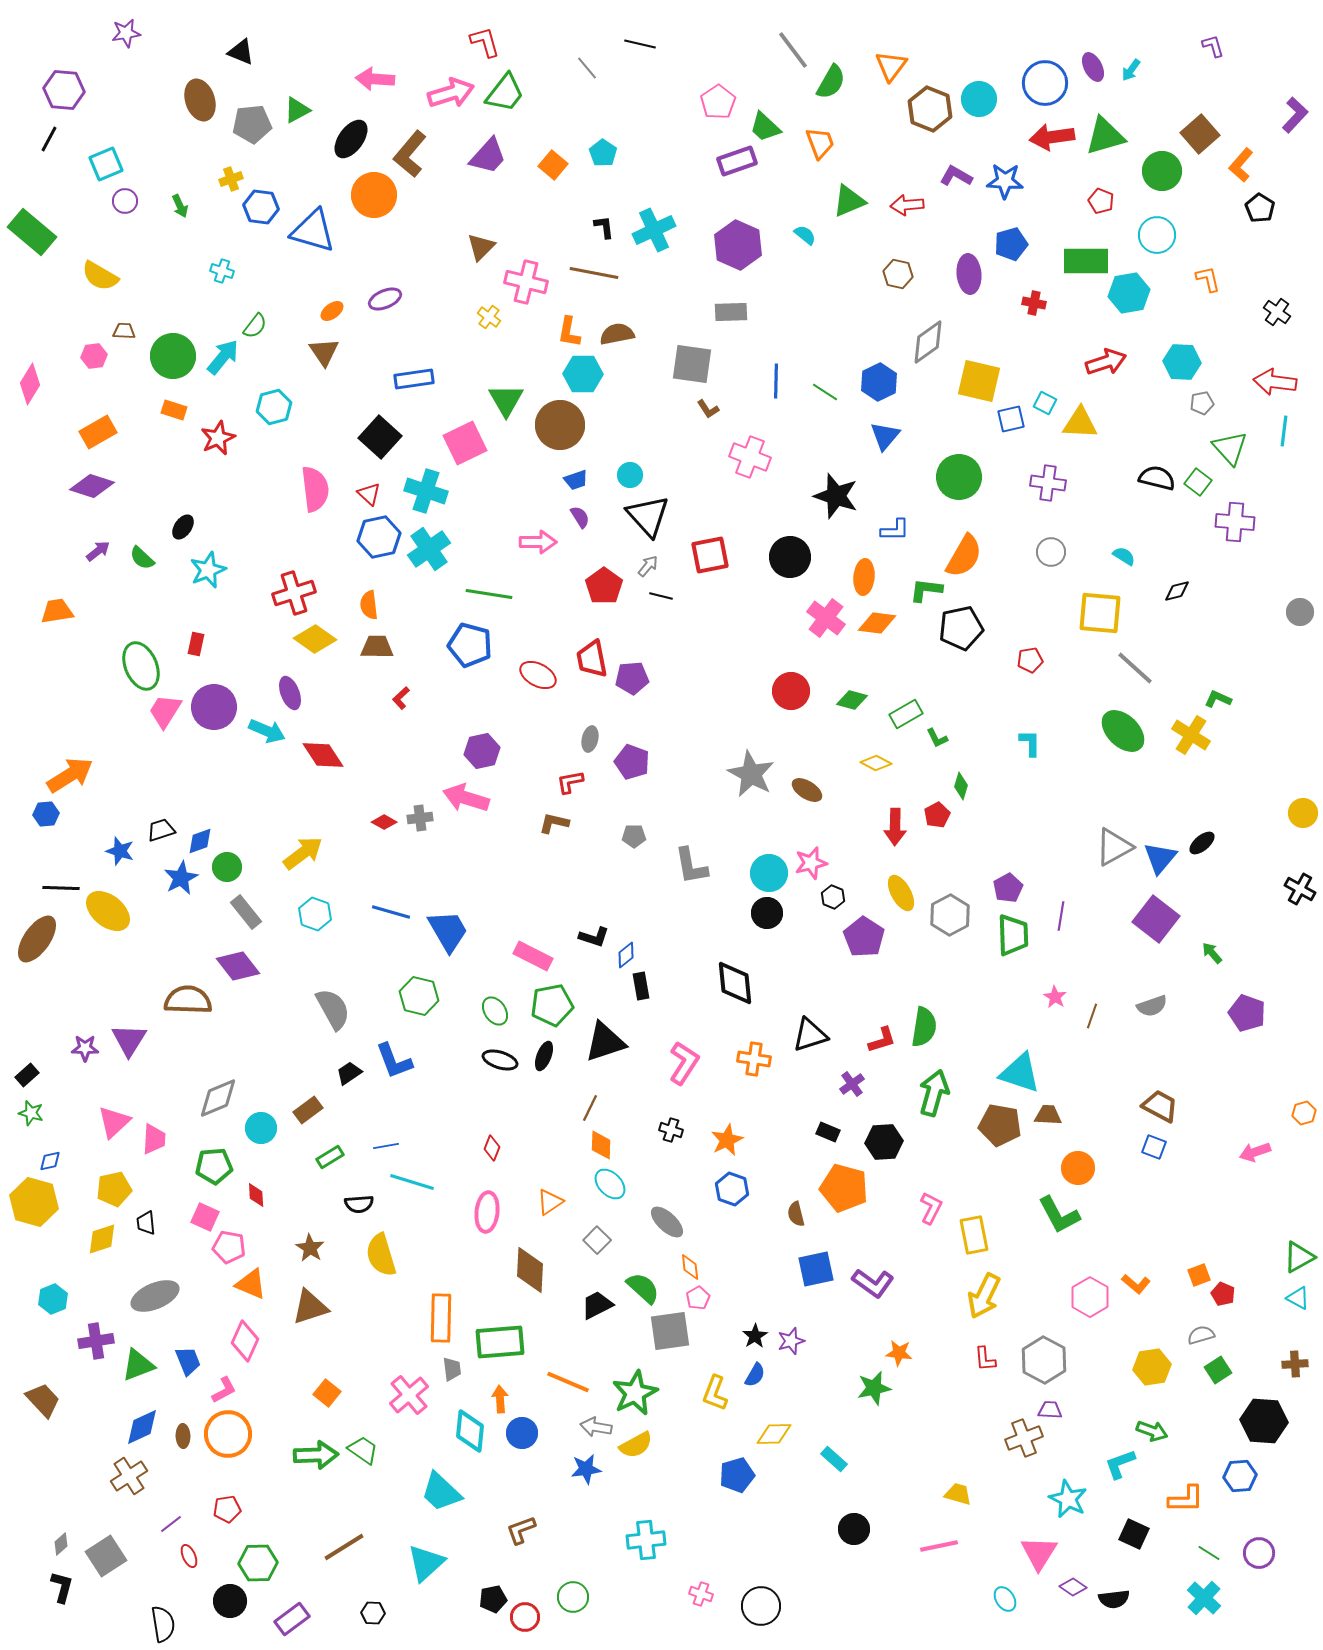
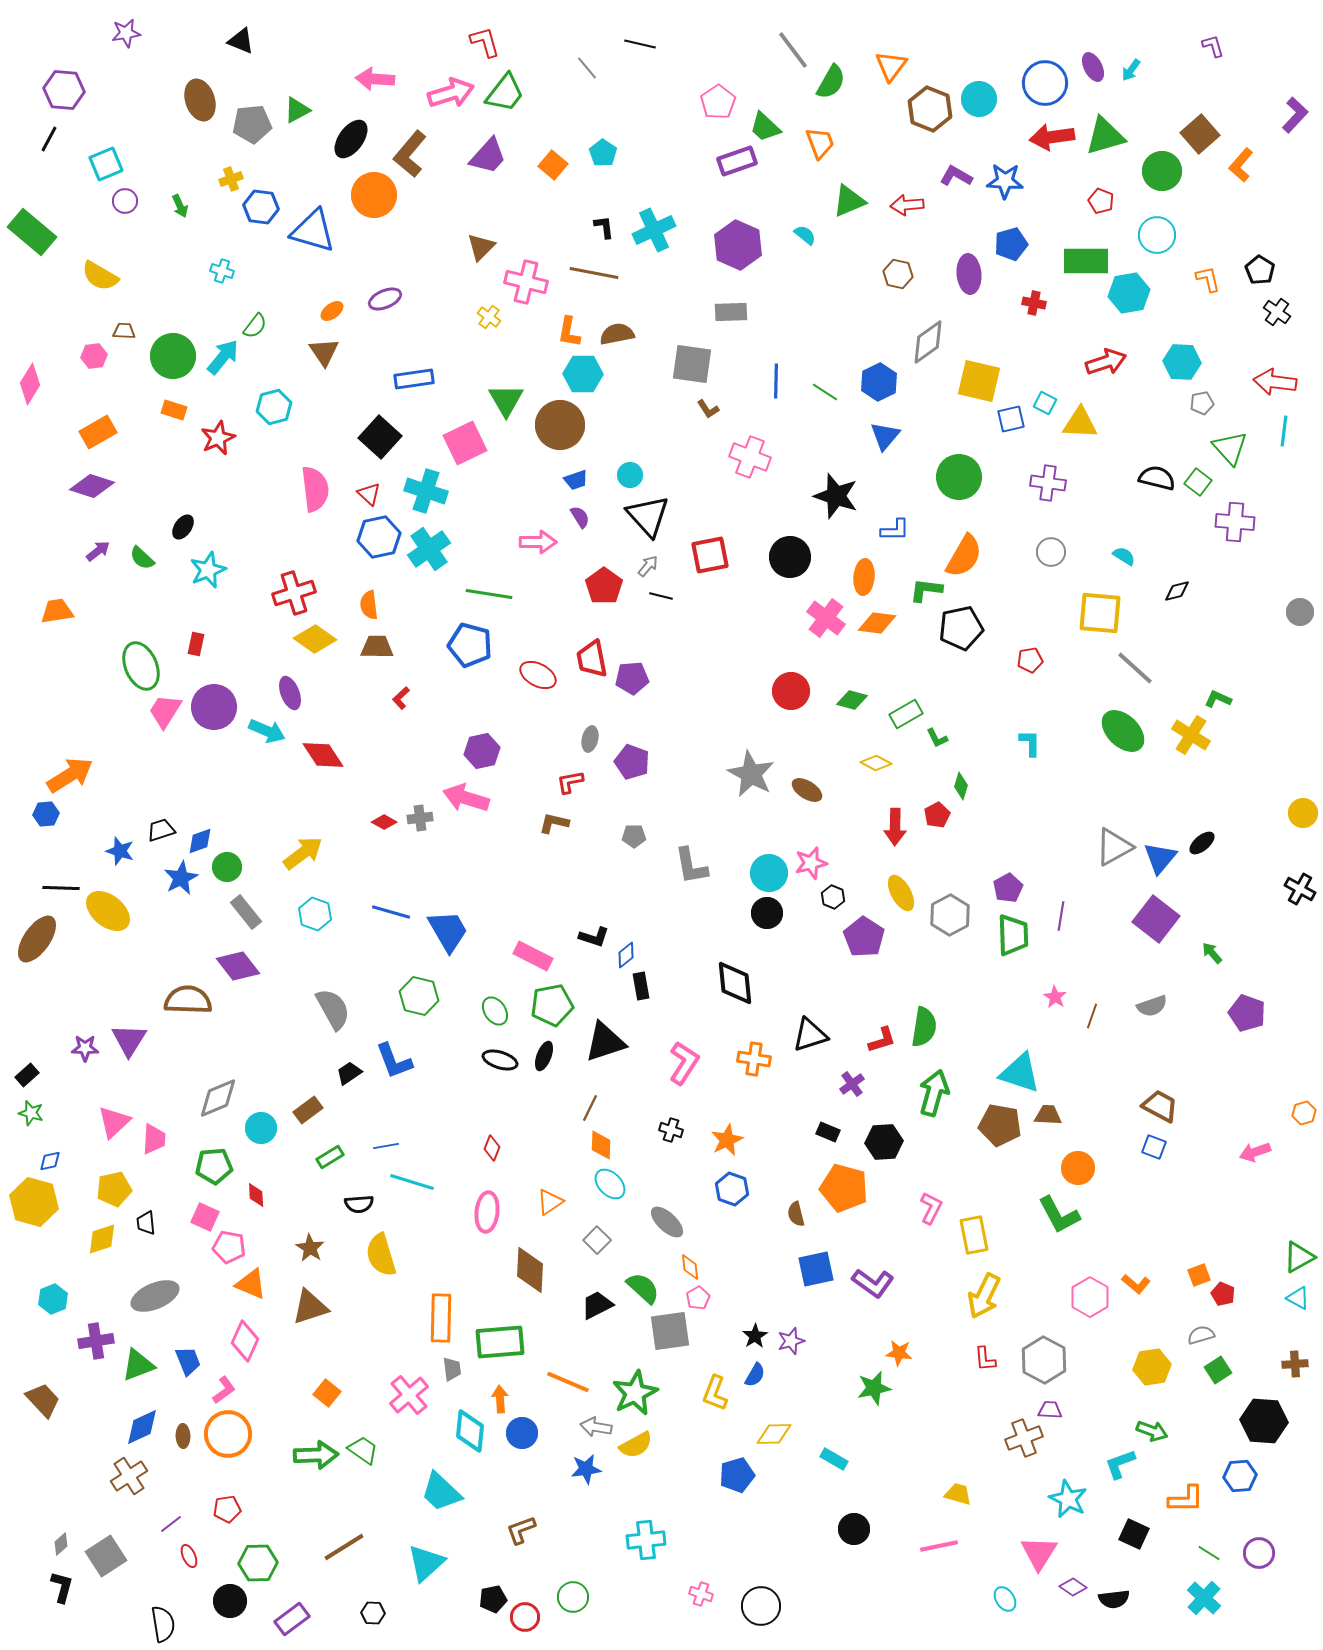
black triangle at (241, 52): moved 11 px up
black pentagon at (1260, 208): moved 62 px down
pink L-shape at (224, 1390): rotated 8 degrees counterclockwise
cyan rectangle at (834, 1459): rotated 12 degrees counterclockwise
